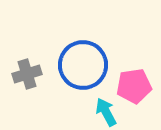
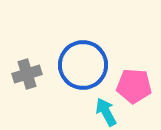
pink pentagon: rotated 12 degrees clockwise
